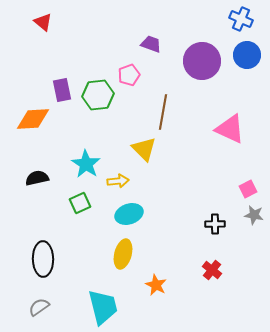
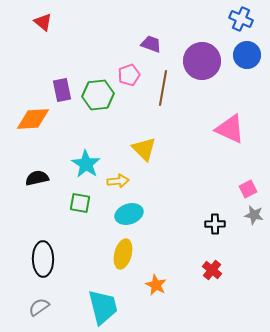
brown line: moved 24 px up
green square: rotated 35 degrees clockwise
